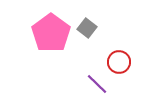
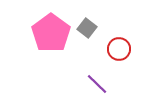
red circle: moved 13 px up
